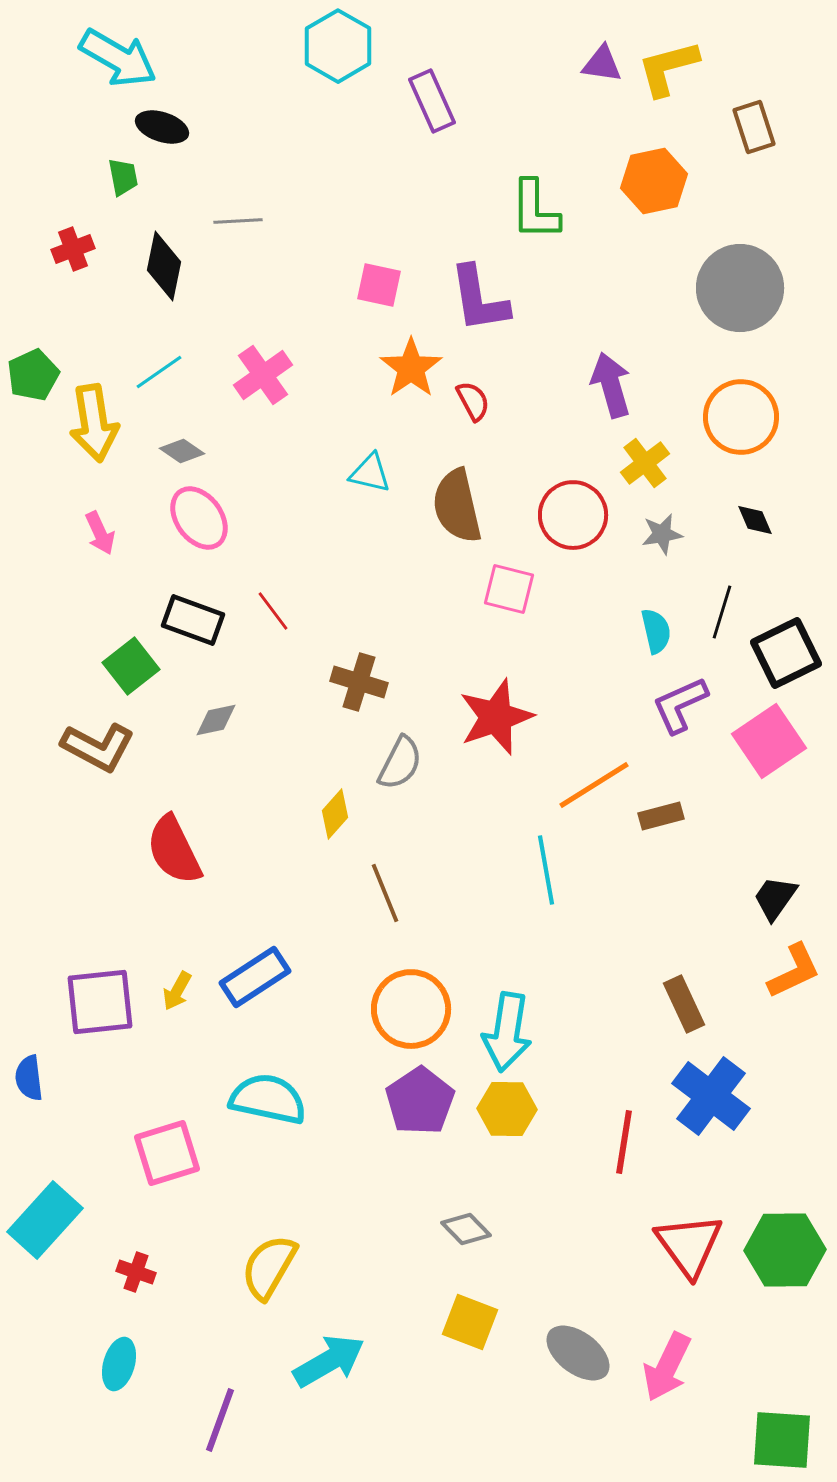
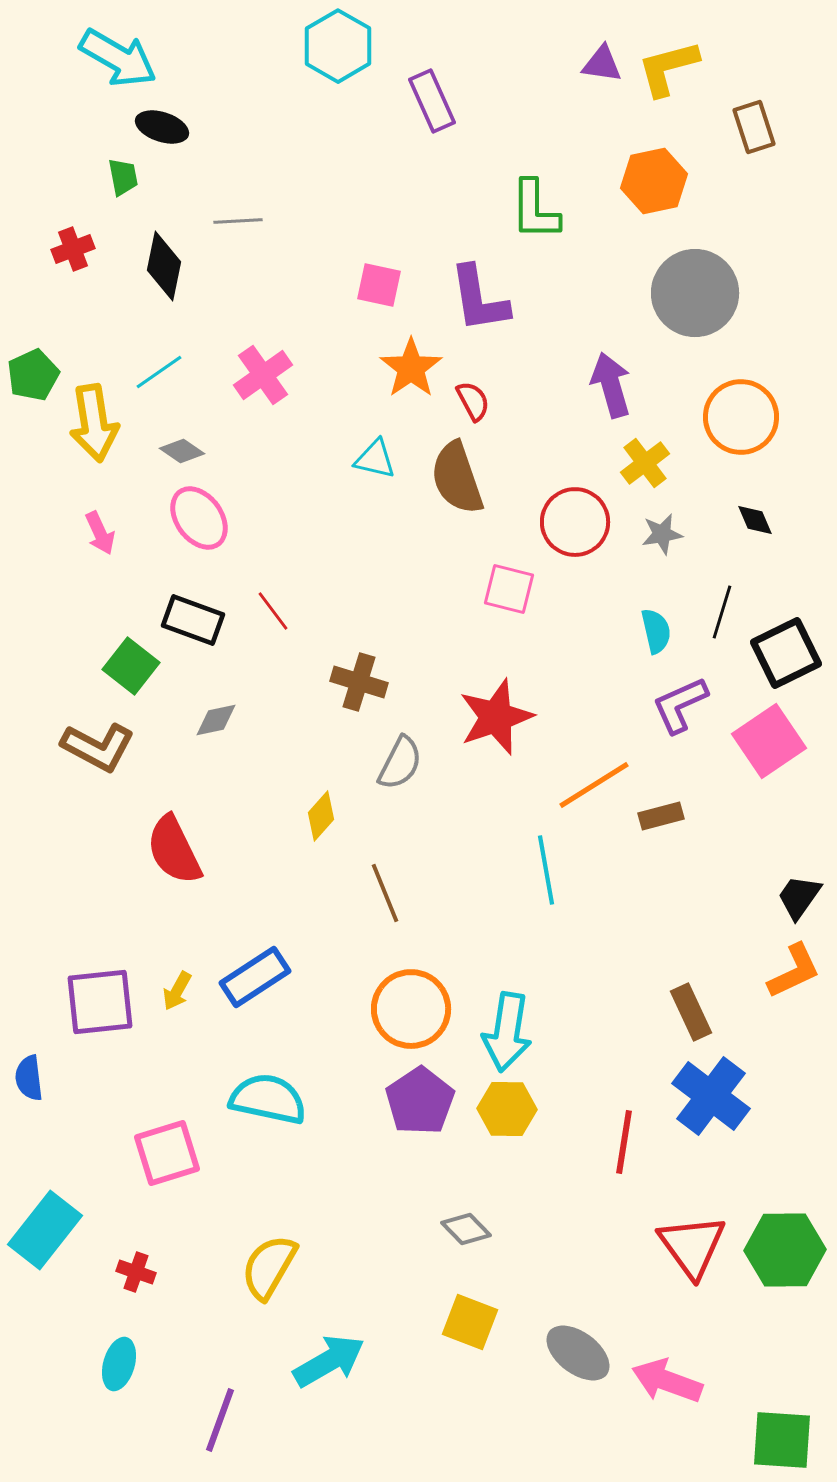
gray circle at (740, 288): moved 45 px left, 5 px down
cyan triangle at (370, 473): moved 5 px right, 14 px up
brown semicircle at (457, 506): moved 28 px up; rotated 6 degrees counterclockwise
red circle at (573, 515): moved 2 px right, 7 px down
green square at (131, 666): rotated 14 degrees counterclockwise
yellow diamond at (335, 814): moved 14 px left, 2 px down
black trapezoid at (775, 898): moved 24 px right, 1 px up
brown rectangle at (684, 1004): moved 7 px right, 8 px down
cyan rectangle at (45, 1220): moved 10 px down; rotated 4 degrees counterclockwise
red triangle at (689, 1245): moved 3 px right, 1 px down
pink arrow at (667, 1367): moved 14 px down; rotated 84 degrees clockwise
